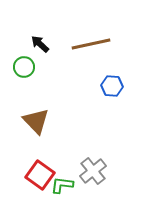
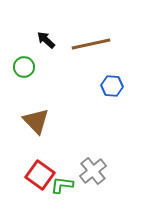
black arrow: moved 6 px right, 4 px up
